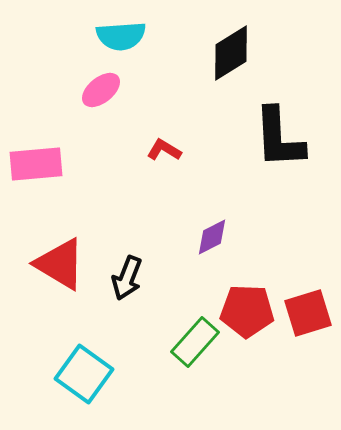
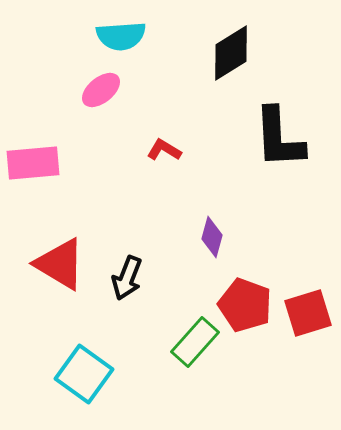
pink rectangle: moved 3 px left, 1 px up
purple diamond: rotated 48 degrees counterclockwise
red pentagon: moved 2 px left, 6 px up; rotated 18 degrees clockwise
